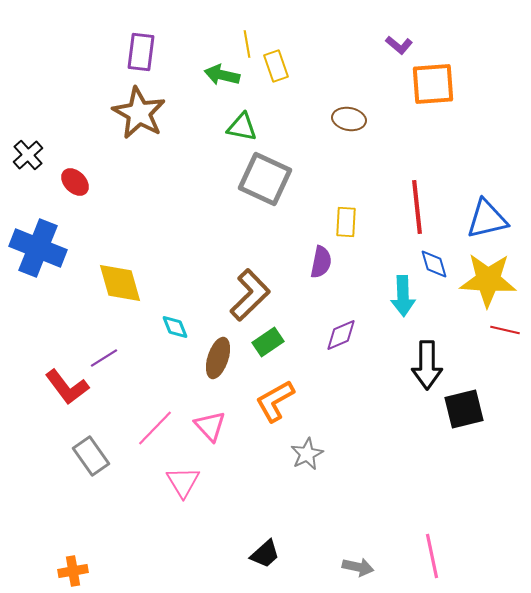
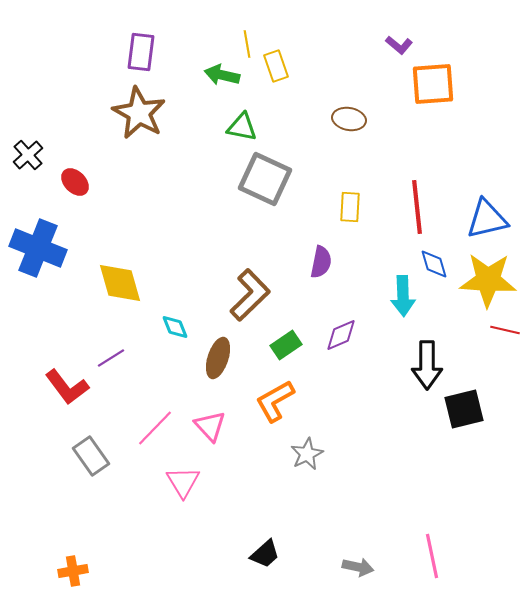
yellow rectangle at (346, 222): moved 4 px right, 15 px up
green rectangle at (268, 342): moved 18 px right, 3 px down
purple line at (104, 358): moved 7 px right
